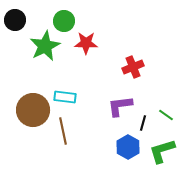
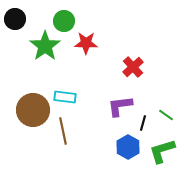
black circle: moved 1 px up
green star: rotated 8 degrees counterclockwise
red cross: rotated 20 degrees counterclockwise
